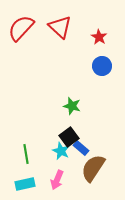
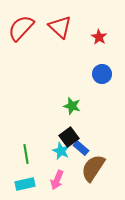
blue circle: moved 8 px down
